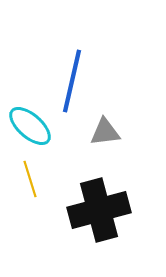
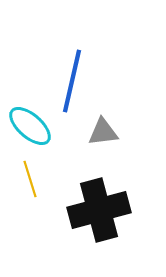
gray triangle: moved 2 px left
